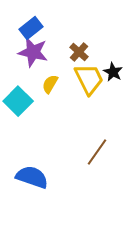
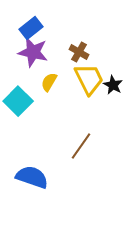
brown cross: rotated 12 degrees counterclockwise
black star: moved 13 px down
yellow semicircle: moved 1 px left, 2 px up
brown line: moved 16 px left, 6 px up
